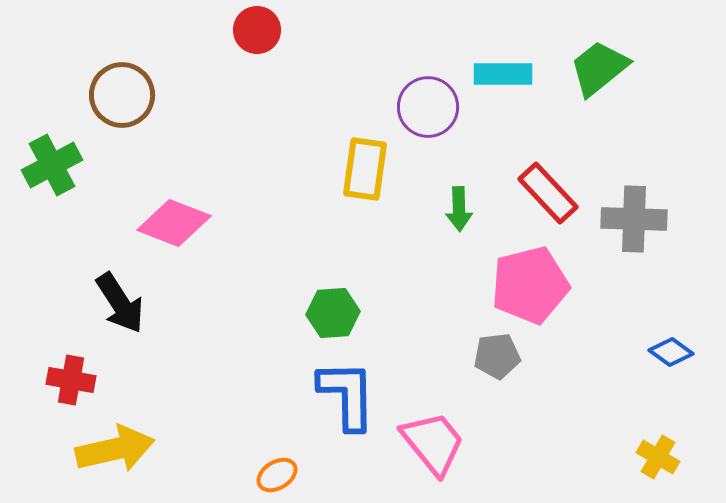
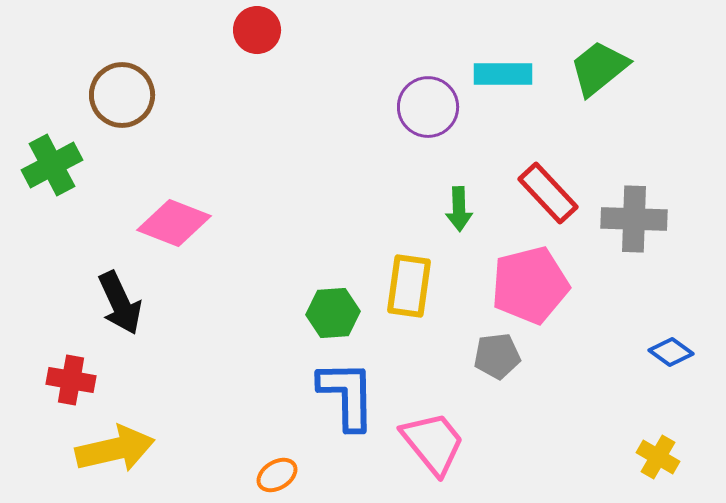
yellow rectangle: moved 44 px right, 117 px down
black arrow: rotated 8 degrees clockwise
